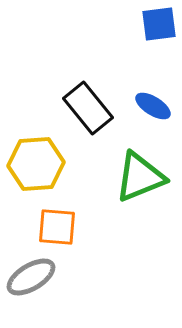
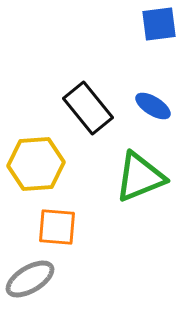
gray ellipse: moved 1 px left, 2 px down
